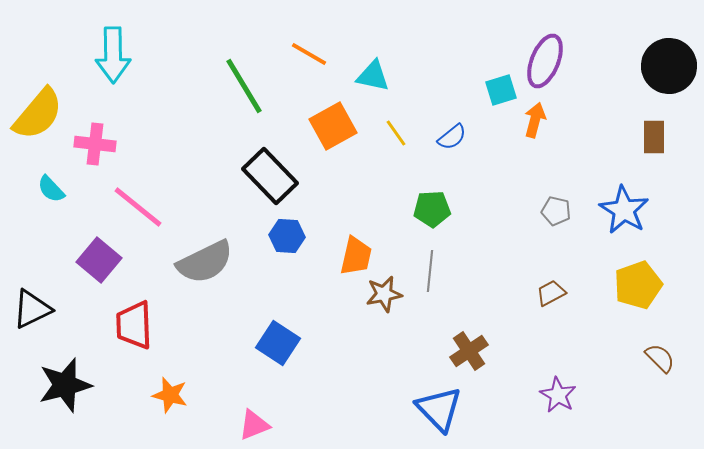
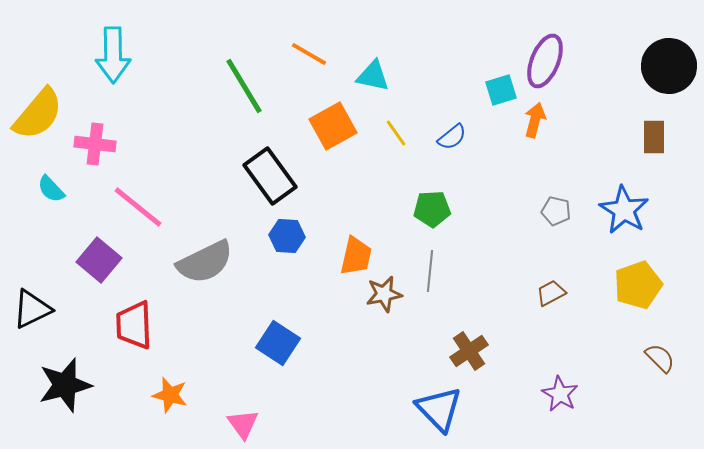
black rectangle: rotated 8 degrees clockwise
purple star: moved 2 px right, 1 px up
pink triangle: moved 11 px left, 1 px up; rotated 44 degrees counterclockwise
